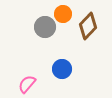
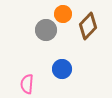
gray circle: moved 1 px right, 3 px down
pink semicircle: rotated 36 degrees counterclockwise
